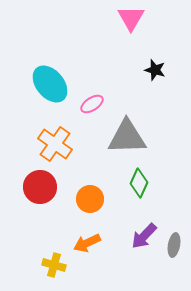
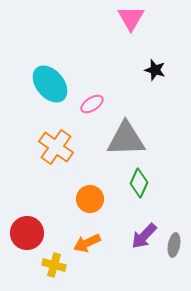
gray triangle: moved 1 px left, 2 px down
orange cross: moved 1 px right, 3 px down
red circle: moved 13 px left, 46 px down
